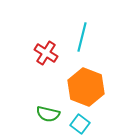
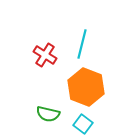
cyan line: moved 7 px down
red cross: moved 1 px left, 2 px down
cyan square: moved 3 px right
